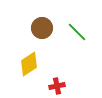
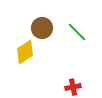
yellow diamond: moved 4 px left, 12 px up
red cross: moved 16 px right, 1 px down
